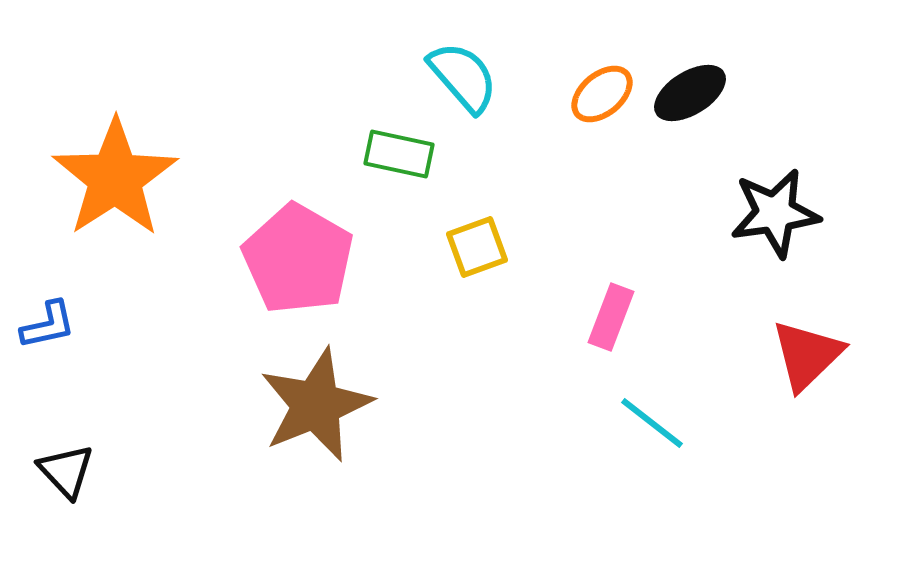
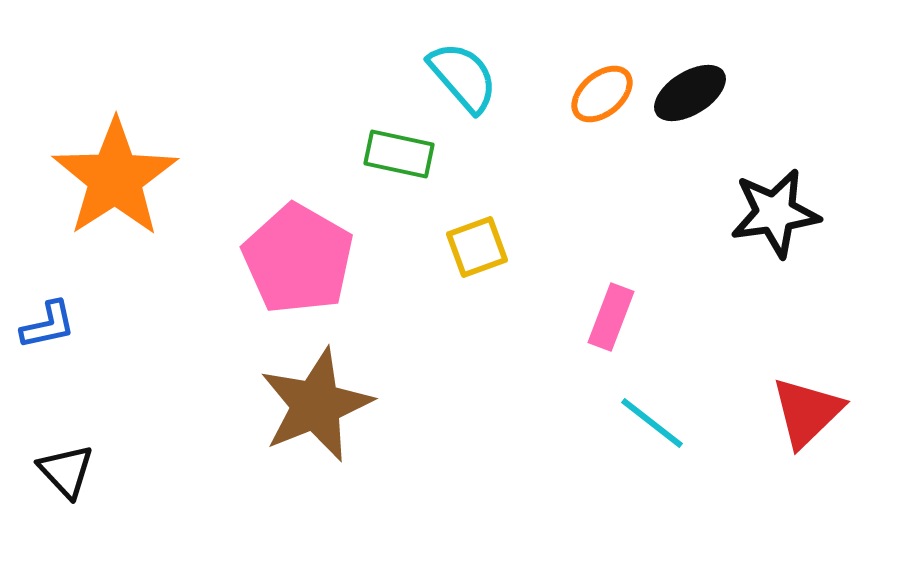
red triangle: moved 57 px down
